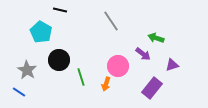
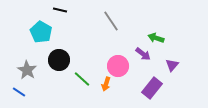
purple triangle: rotated 32 degrees counterclockwise
green line: moved 1 px right, 2 px down; rotated 30 degrees counterclockwise
